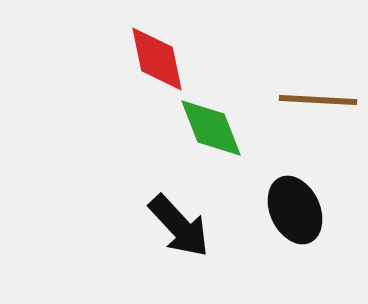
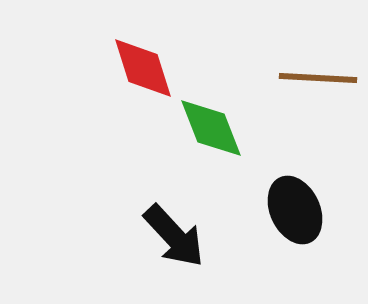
red diamond: moved 14 px left, 9 px down; rotated 6 degrees counterclockwise
brown line: moved 22 px up
black arrow: moved 5 px left, 10 px down
